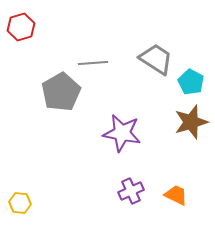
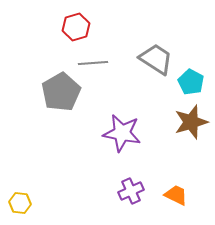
red hexagon: moved 55 px right
